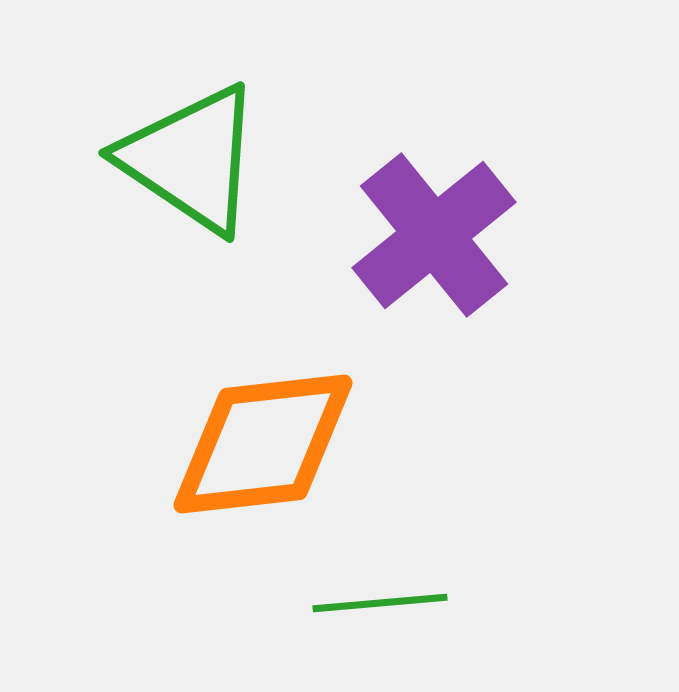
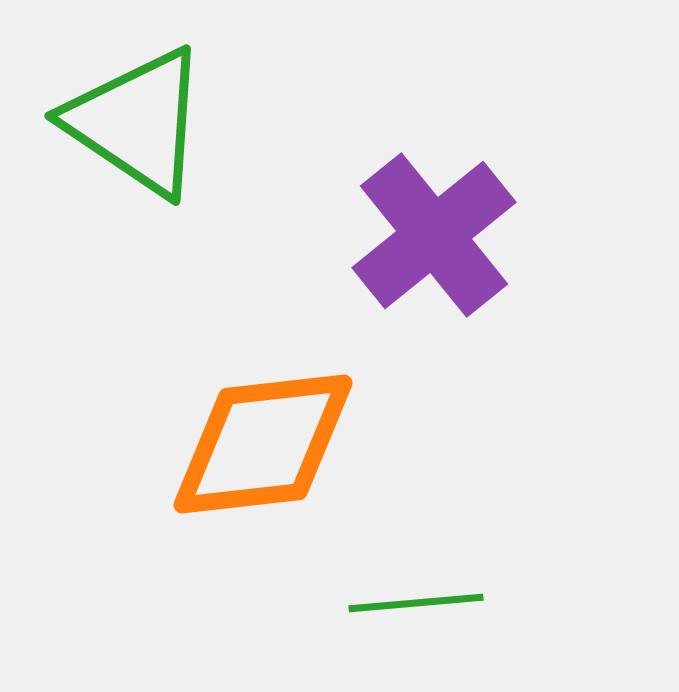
green triangle: moved 54 px left, 37 px up
green line: moved 36 px right
